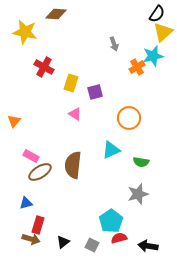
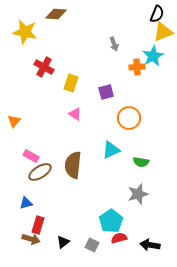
black semicircle: rotated 12 degrees counterclockwise
yellow triangle: rotated 20 degrees clockwise
cyan star: rotated 15 degrees counterclockwise
orange cross: rotated 28 degrees clockwise
purple square: moved 11 px right
black arrow: moved 2 px right, 1 px up
